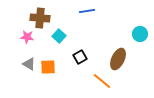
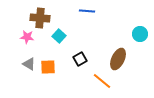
blue line: rotated 14 degrees clockwise
black square: moved 2 px down
